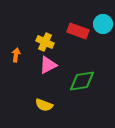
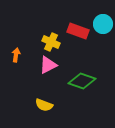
yellow cross: moved 6 px right
green diamond: rotated 28 degrees clockwise
